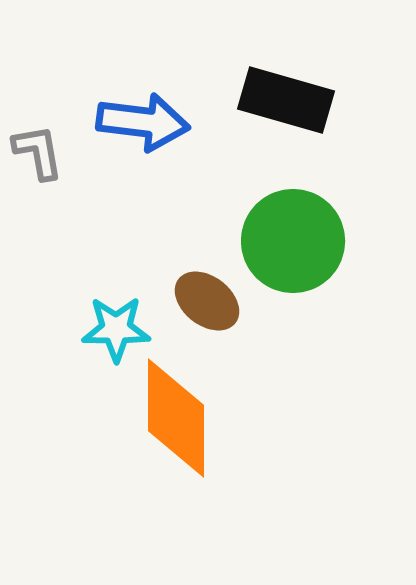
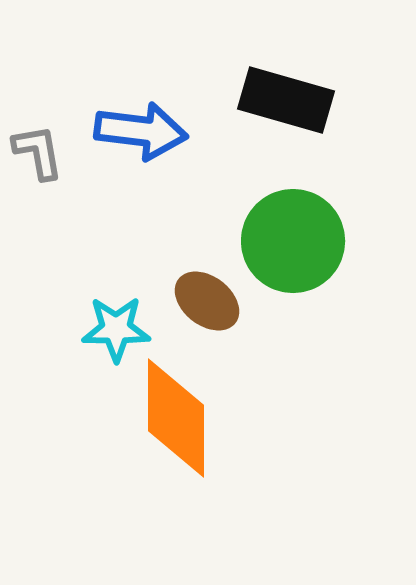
blue arrow: moved 2 px left, 9 px down
